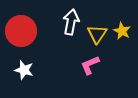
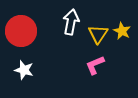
yellow triangle: moved 1 px right
pink L-shape: moved 5 px right
